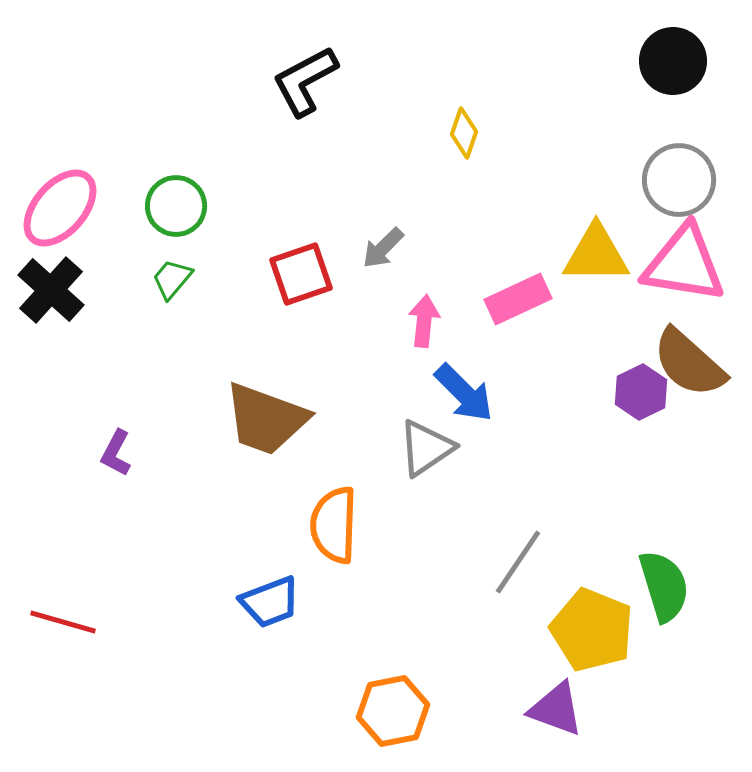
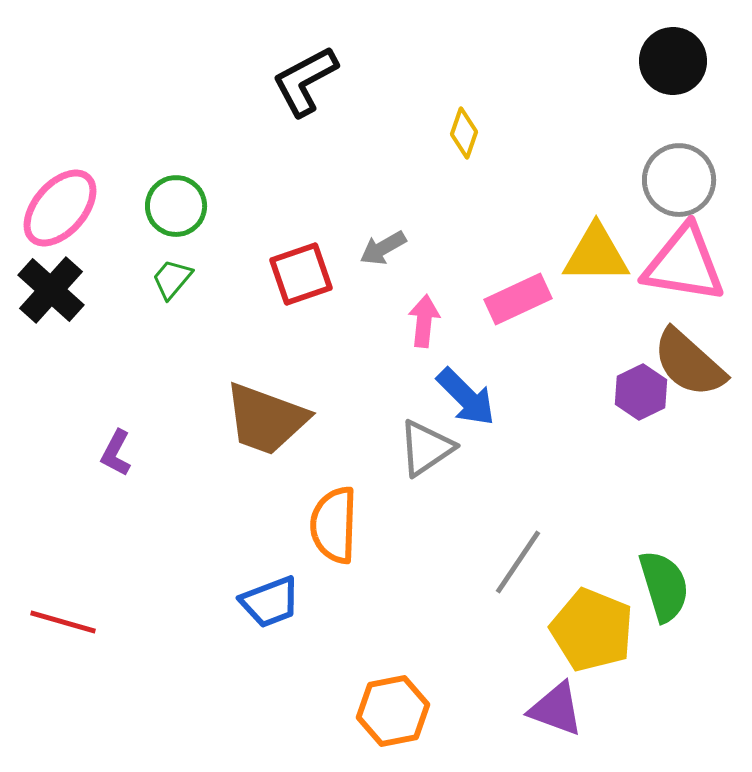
gray arrow: rotated 15 degrees clockwise
blue arrow: moved 2 px right, 4 px down
